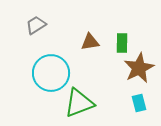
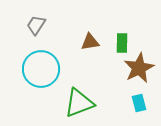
gray trapezoid: rotated 25 degrees counterclockwise
cyan circle: moved 10 px left, 4 px up
